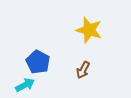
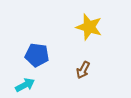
yellow star: moved 3 px up
blue pentagon: moved 1 px left, 7 px up; rotated 20 degrees counterclockwise
